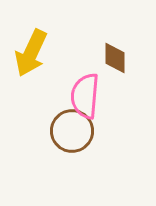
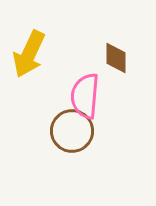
yellow arrow: moved 2 px left, 1 px down
brown diamond: moved 1 px right
